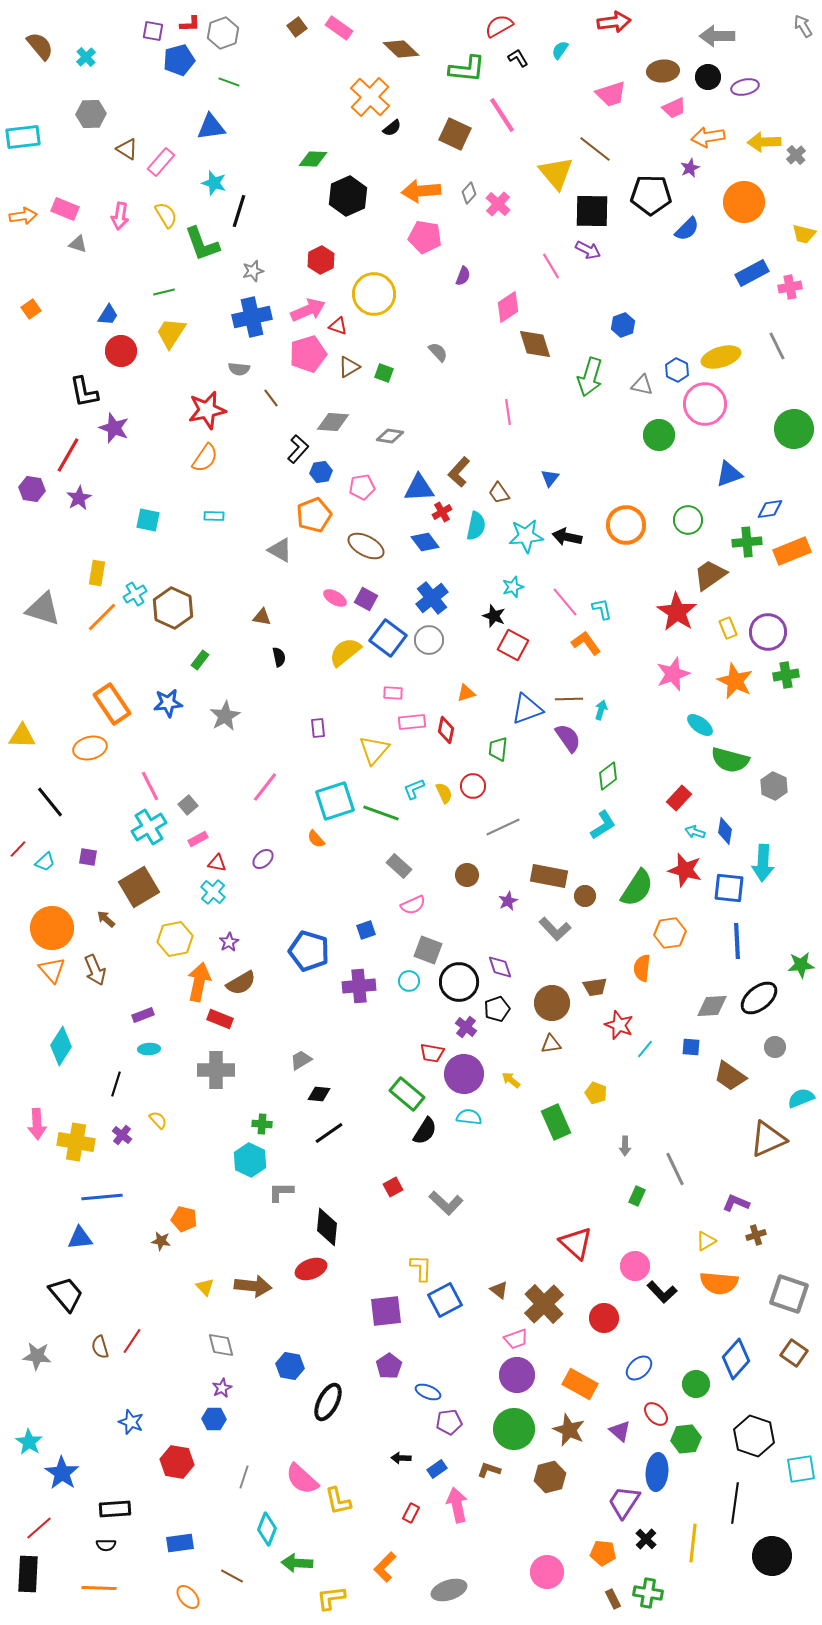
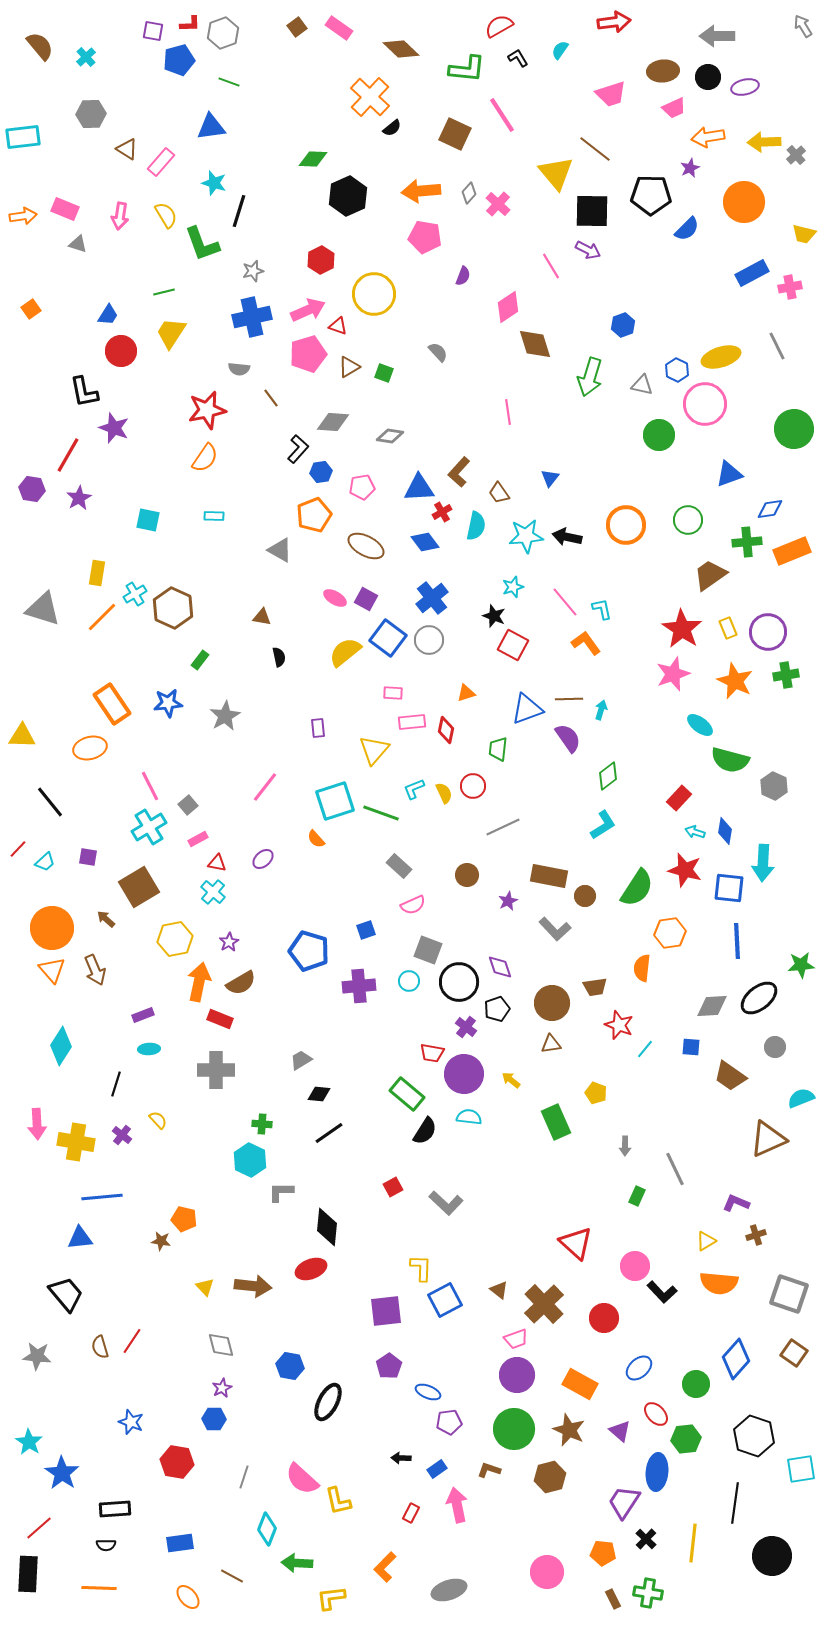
red star at (677, 612): moved 5 px right, 17 px down
